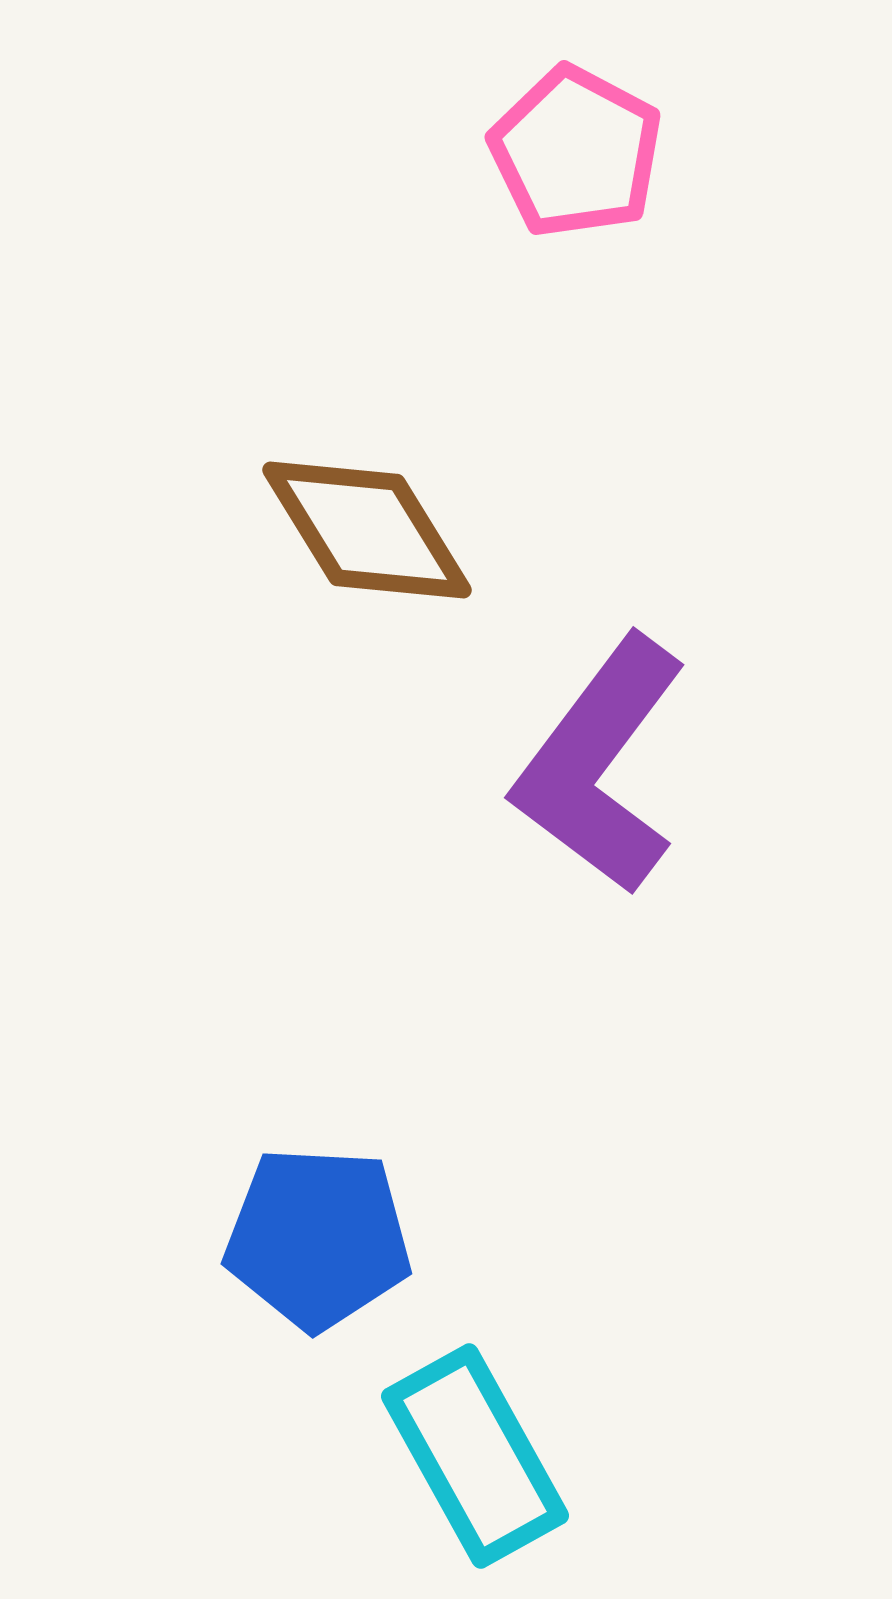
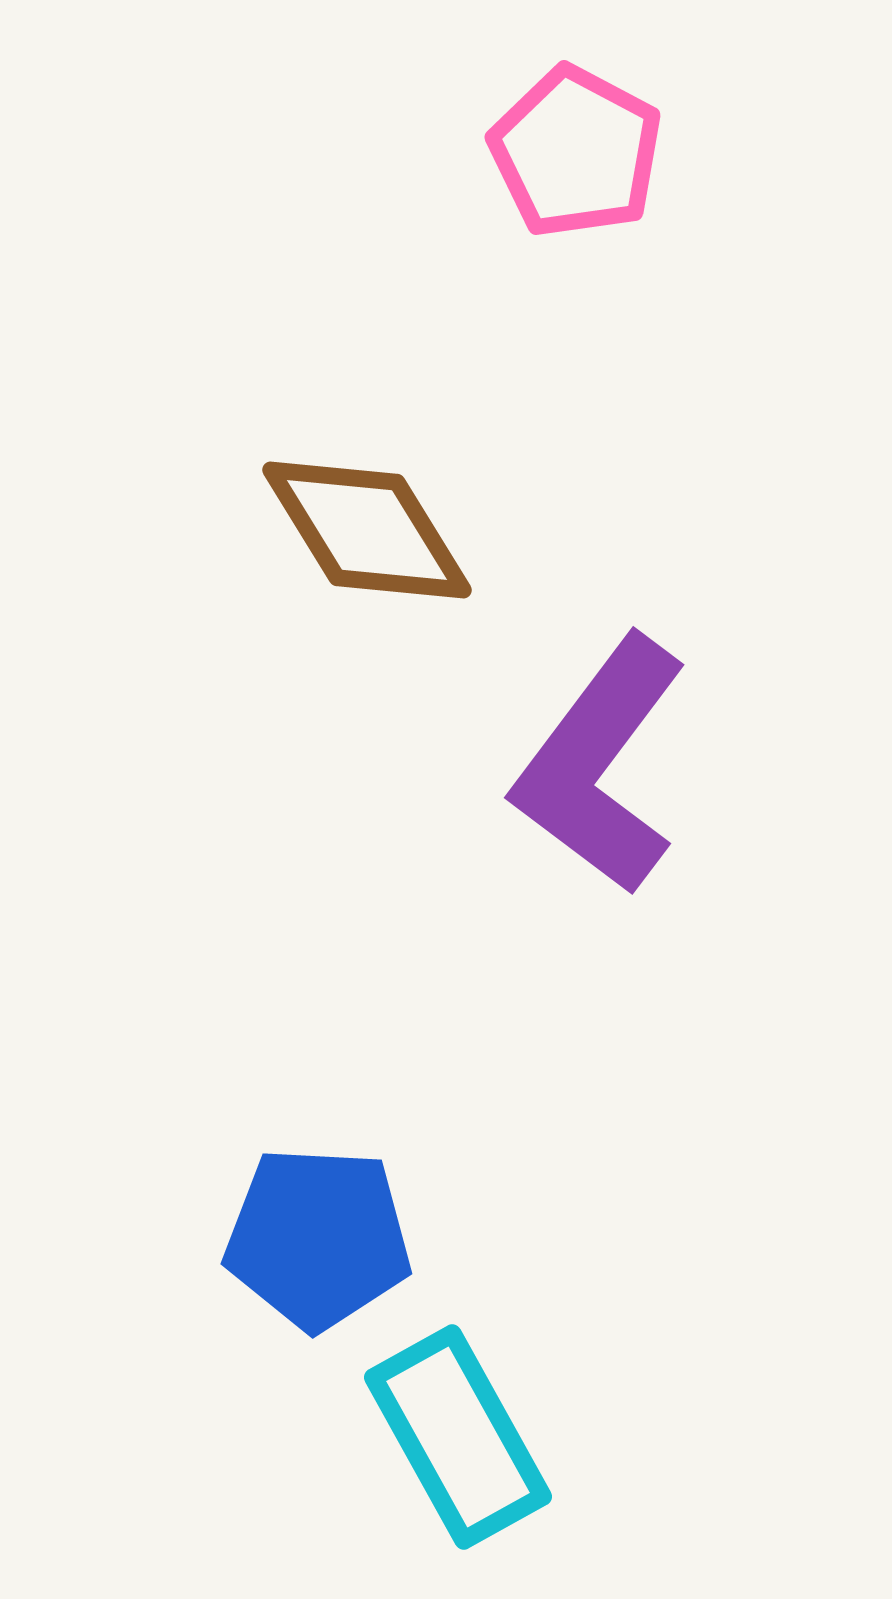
cyan rectangle: moved 17 px left, 19 px up
